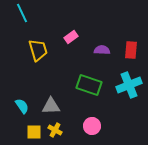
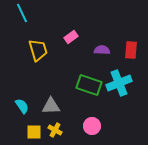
cyan cross: moved 10 px left, 2 px up
